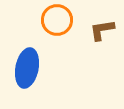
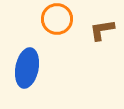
orange circle: moved 1 px up
